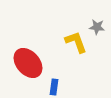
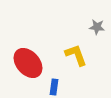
yellow L-shape: moved 13 px down
